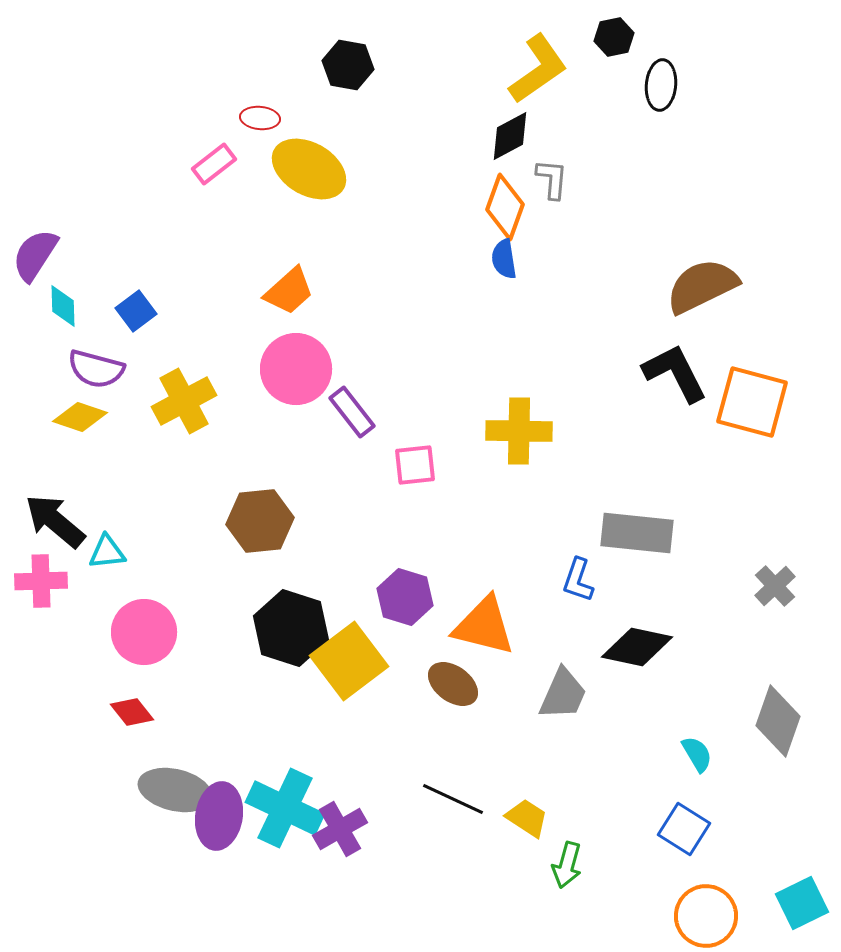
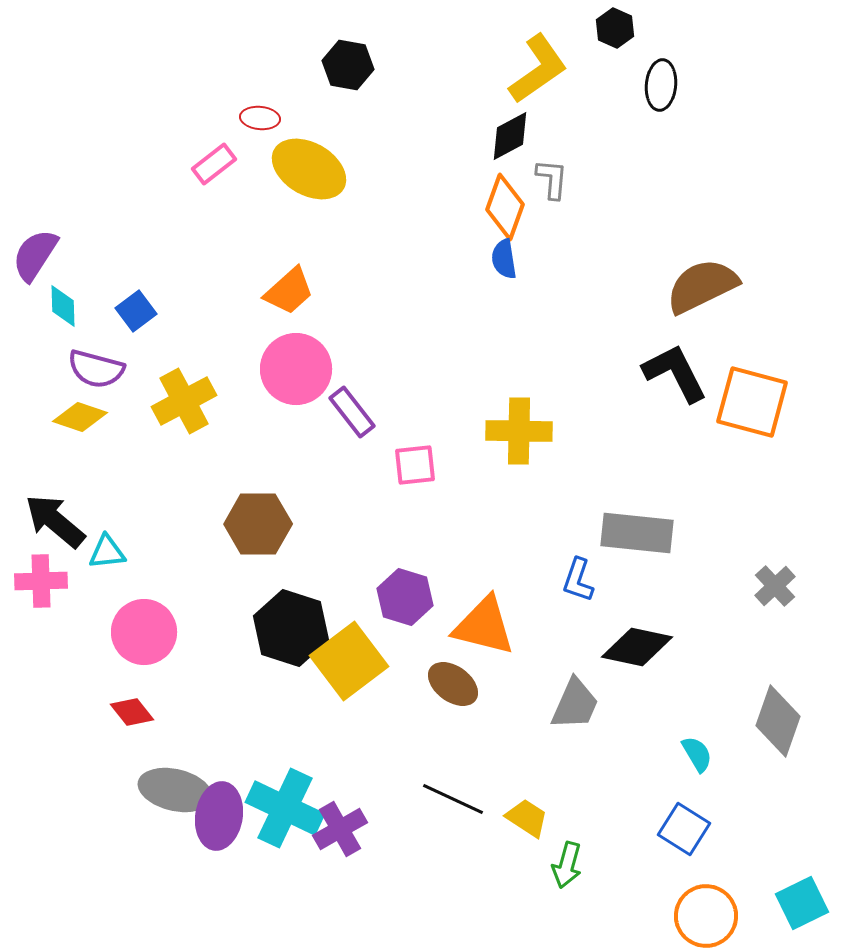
black hexagon at (614, 37): moved 1 px right, 9 px up; rotated 24 degrees counterclockwise
brown hexagon at (260, 521): moved 2 px left, 3 px down; rotated 6 degrees clockwise
gray trapezoid at (563, 694): moved 12 px right, 10 px down
